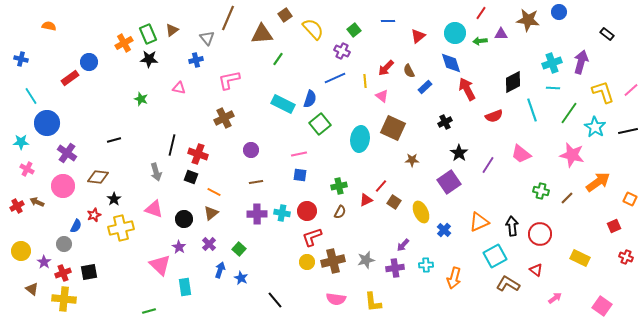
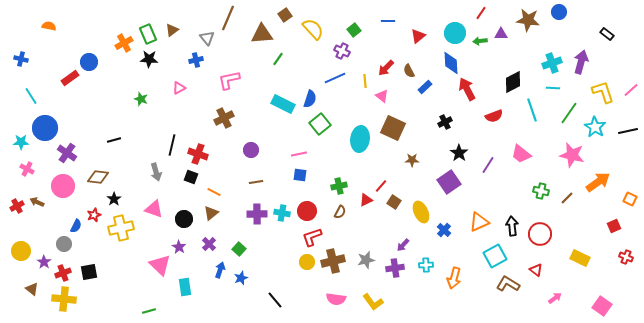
blue diamond at (451, 63): rotated 15 degrees clockwise
pink triangle at (179, 88): rotated 40 degrees counterclockwise
blue circle at (47, 123): moved 2 px left, 5 px down
blue star at (241, 278): rotated 24 degrees clockwise
yellow L-shape at (373, 302): rotated 30 degrees counterclockwise
